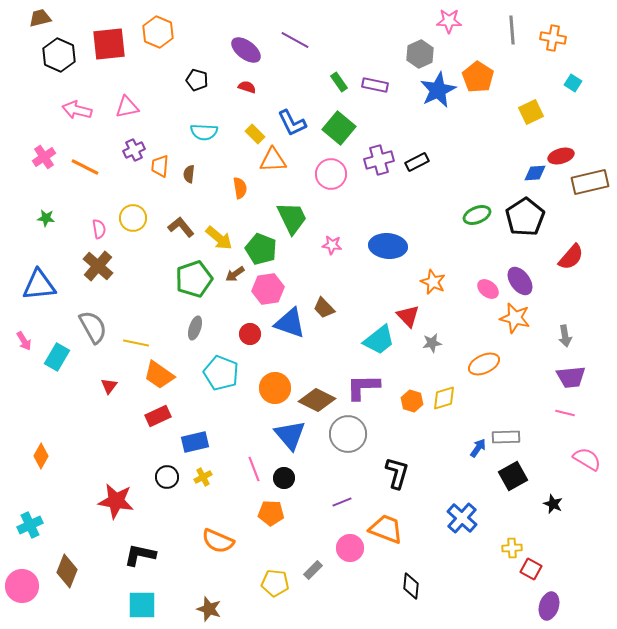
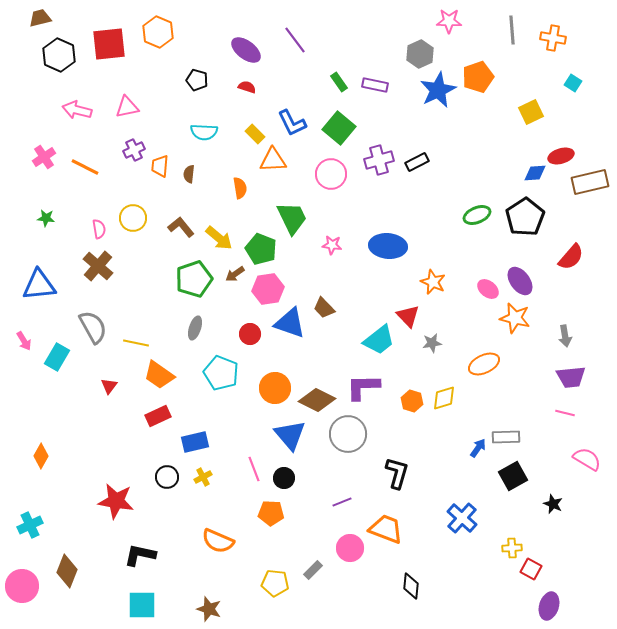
purple line at (295, 40): rotated 24 degrees clockwise
orange pentagon at (478, 77): rotated 20 degrees clockwise
